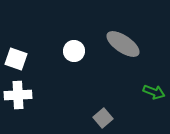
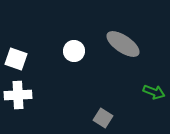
gray square: rotated 18 degrees counterclockwise
